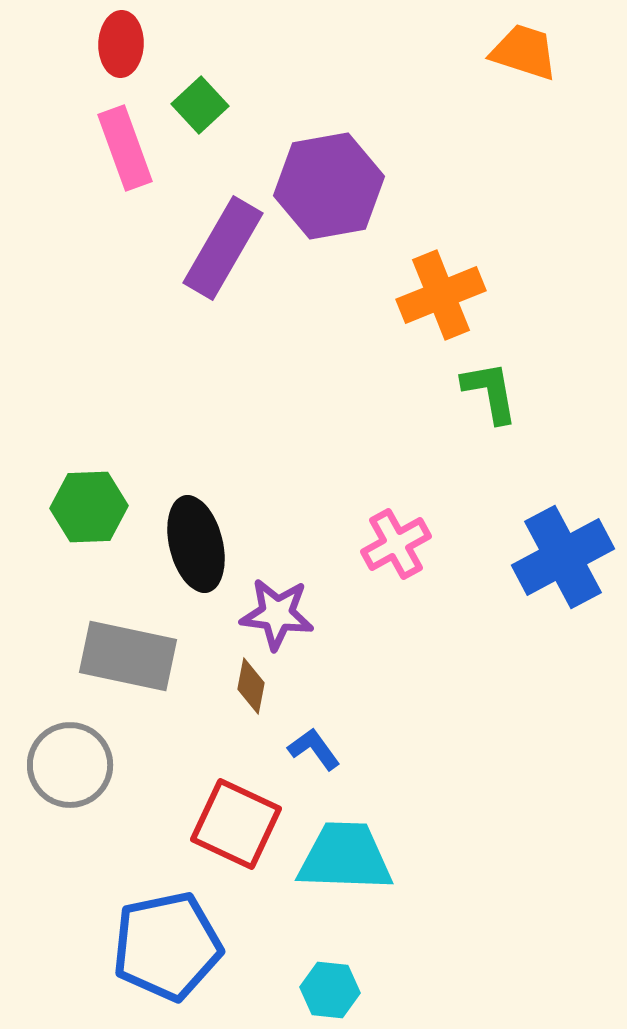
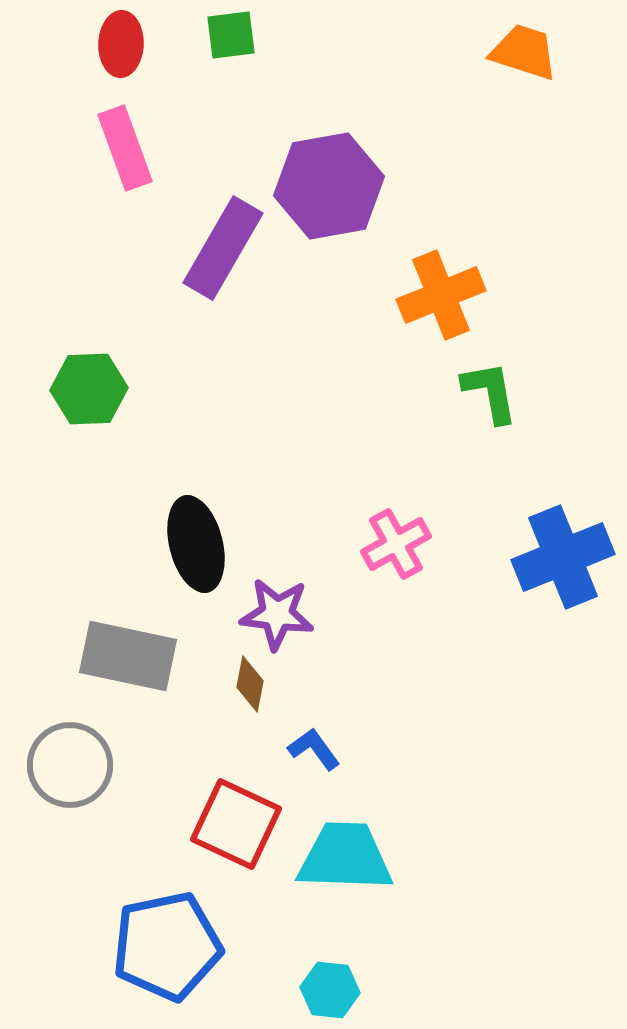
green square: moved 31 px right, 70 px up; rotated 36 degrees clockwise
green hexagon: moved 118 px up
blue cross: rotated 6 degrees clockwise
brown diamond: moved 1 px left, 2 px up
